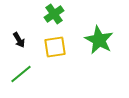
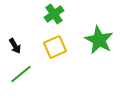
black arrow: moved 4 px left, 6 px down
yellow square: rotated 15 degrees counterclockwise
